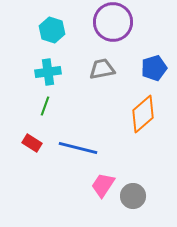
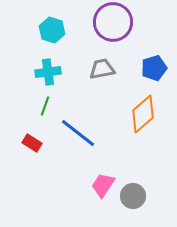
blue line: moved 15 px up; rotated 24 degrees clockwise
